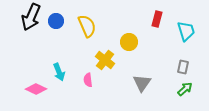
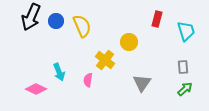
yellow semicircle: moved 5 px left
gray rectangle: rotated 16 degrees counterclockwise
pink semicircle: rotated 16 degrees clockwise
